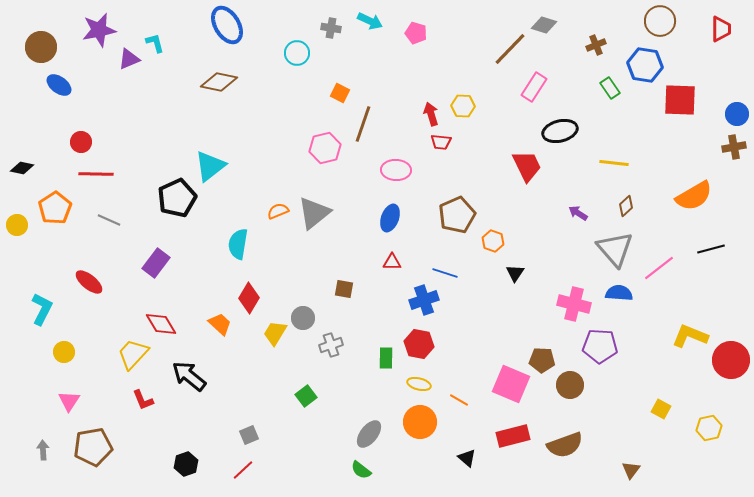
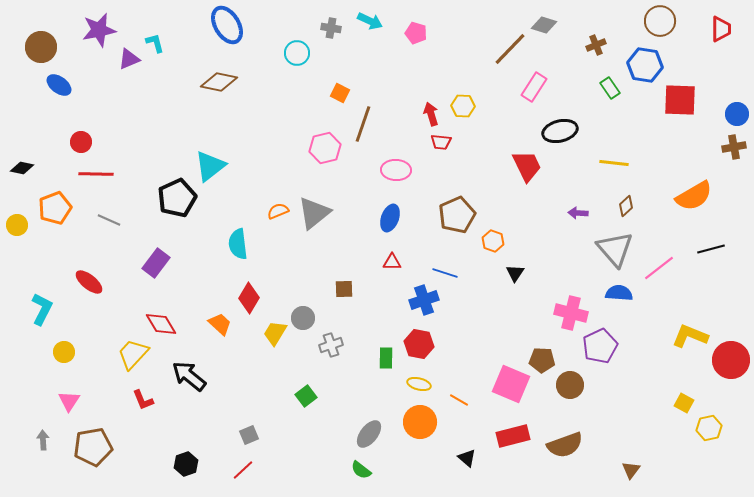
orange pentagon at (55, 208): rotated 12 degrees clockwise
purple arrow at (578, 213): rotated 30 degrees counterclockwise
cyan semicircle at (238, 244): rotated 16 degrees counterclockwise
brown square at (344, 289): rotated 12 degrees counterclockwise
pink cross at (574, 304): moved 3 px left, 9 px down
purple pentagon at (600, 346): rotated 28 degrees counterclockwise
yellow square at (661, 409): moved 23 px right, 6 px up
gray arrow at (43, 450): moved 10 px up
